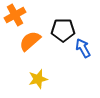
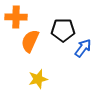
orange cross: moved 1 px right, 2 px down; rotated 30 degrees clockwise
orange semicircle: rotated 25 degrees counterclockwise
blue arrow: rotated 66 degrees clockwise
